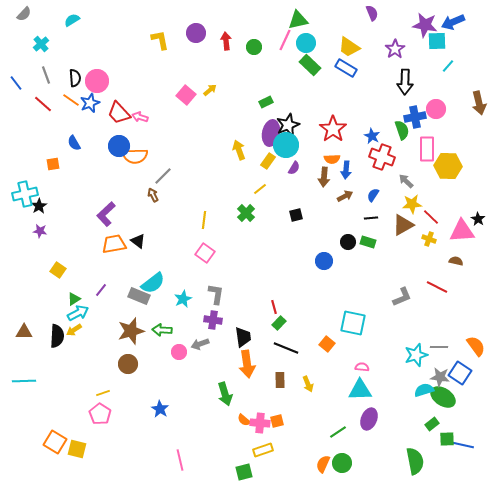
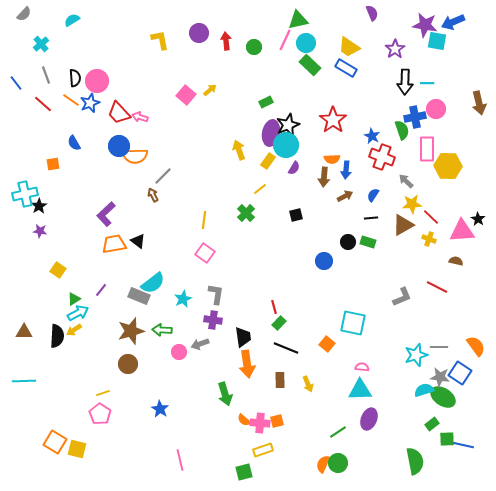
purple circle at (196, 33): moved 3 px right
cyan square at (437, 41): rotated 12 degrees clockwise
cyan line at (448, 66): moved 21 px left, 17 px down; rotated 48 degrees clockwise
red star at (333, 129): moved 9 px up
green circle at (342, 463): moved 4 px left
